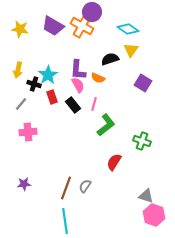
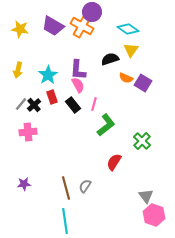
orange semicircle: moved 28 px right
black cross: moved 21 px down; rotated 32 degrees clockwise
green cross: rotated 24 degrees clockwise
brown line: rotated 35 degrees counterclockwise
gray triangle: rotated 35 degrees clockwise
